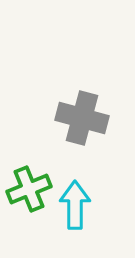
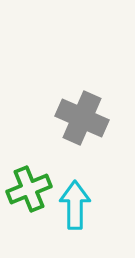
gray cross: rotated 9 degrees clockwise
